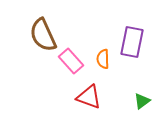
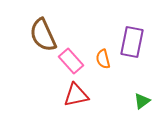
orange semicircle: rotated 12 degrees counterclockwise
red triangle: moved 13 px left, 2 px up; rotated 32 degrees counterclockwise
